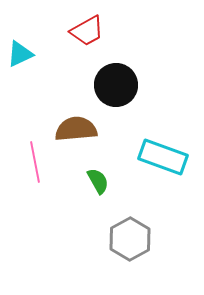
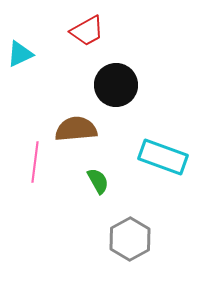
pink line: rotated 18 degrees clockwise
